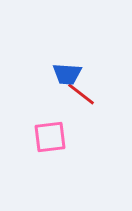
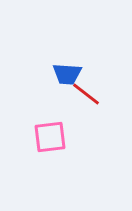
red line: moved 5 px right
